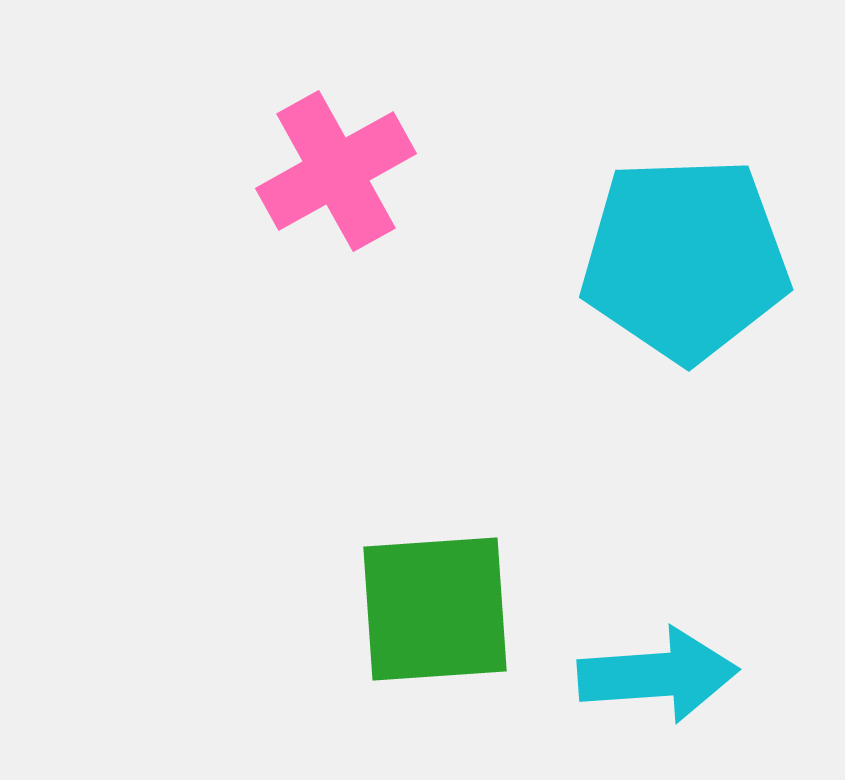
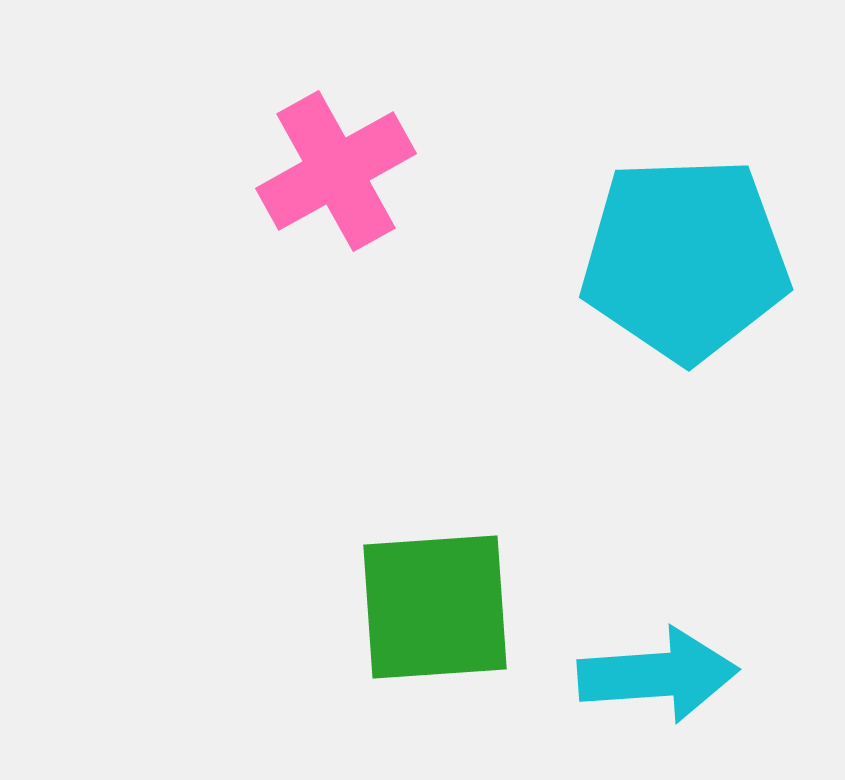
green square: moved 2 px up
